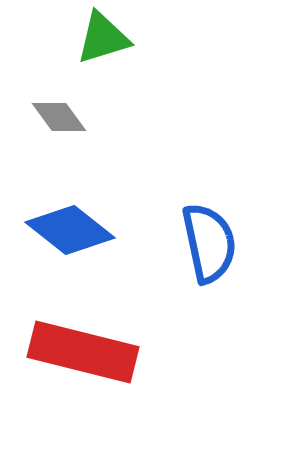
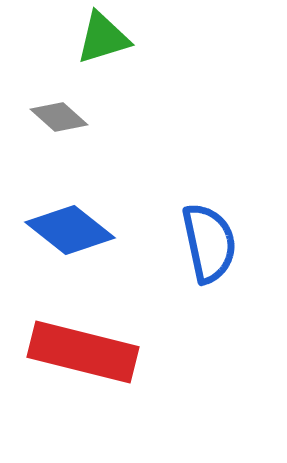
gray diamond: rotated 12 degrees counterclockwise
